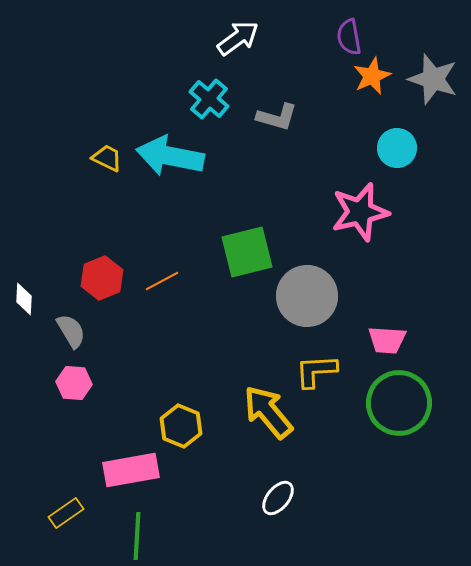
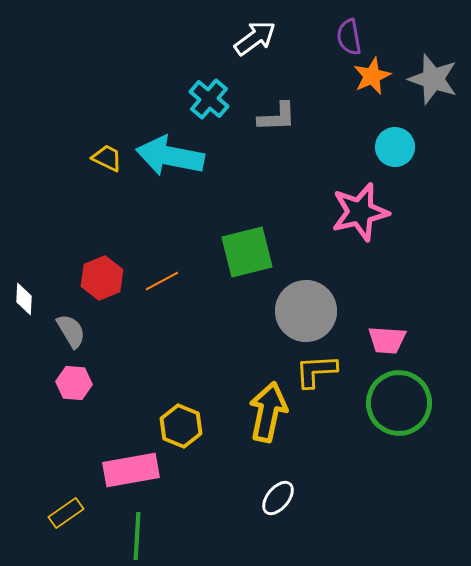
white arrow: moved 17 px right
gray L-shape: rotated 18 degrees counterclockwise
cyan circle: moved 2 px left, 1 px up
gray circle: moved 1 px left, 15 px down
yellow arrow: rotated 52 degrees clockwise
